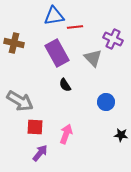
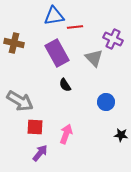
gray triangle: moved 1 px right
